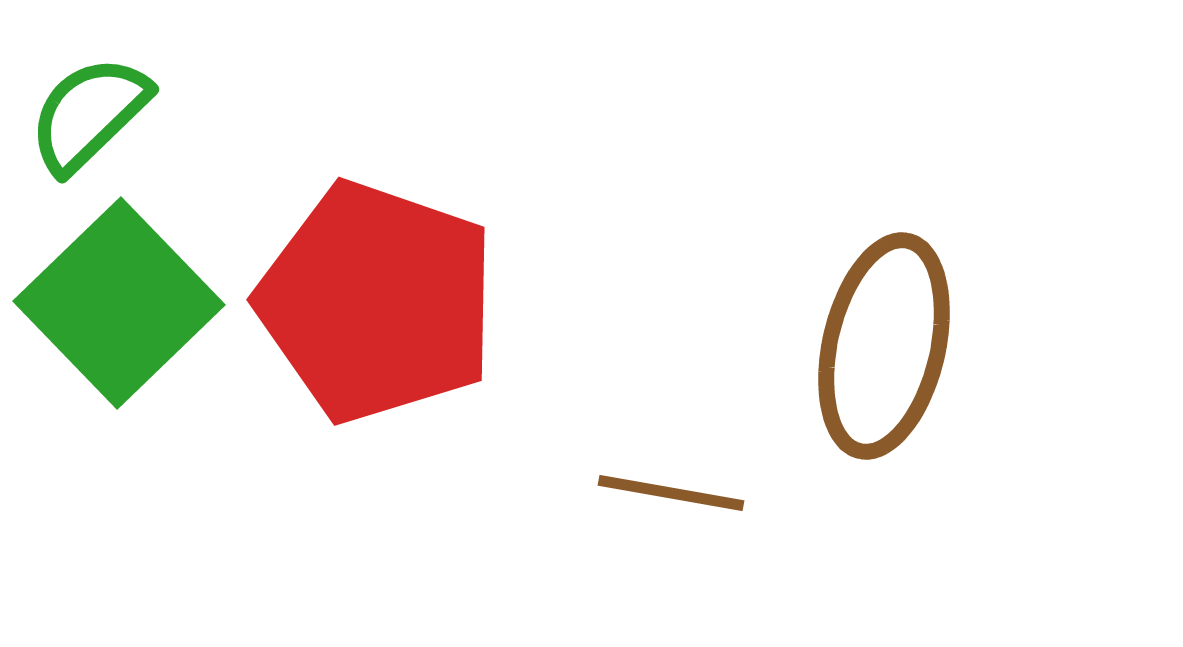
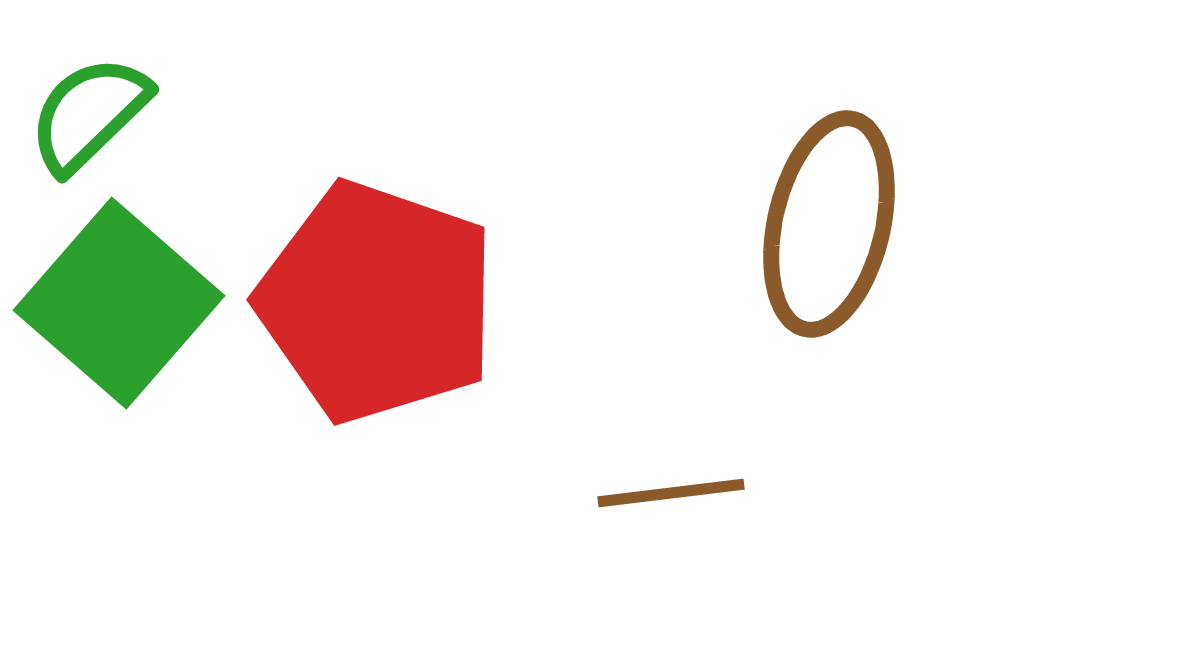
green square: rotated 5 degrees counterclockwise
brown ellipse: moved 55 px left, 122 px up
brown line: rotated 17 degrees counterclockwise
